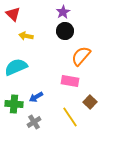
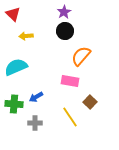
purple star: moved 1 px right
yellow arrow: rotated 16 degrees counterclockwise
gray cross: moved 1 px right, 1 px down; rotated 32 degrees clockwise
